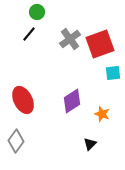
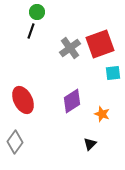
black line: moved 2 px right, 3 px up; rotated 21 degrees counterclockwise
gray cross: moved 9 px down
gray diamond: moved 1 px left, 1 px down
